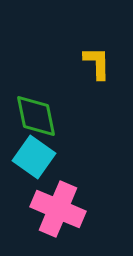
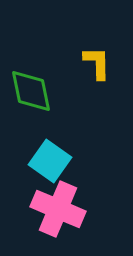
green diamond: moved 5 px left, 25 px up
cyan square: moved 16 px right, 4 px down
